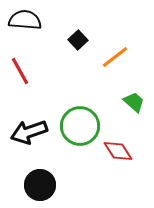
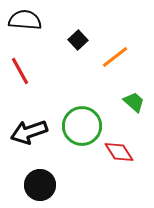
green circle: moved 2 px right
red diamond: moved 1 px right, 1 px down
